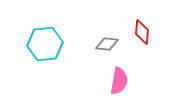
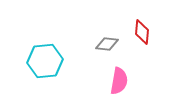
cyan hexagon: moved 17 px down
